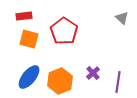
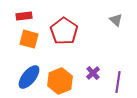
gray triangle: moved 6 px left, 2 px down
